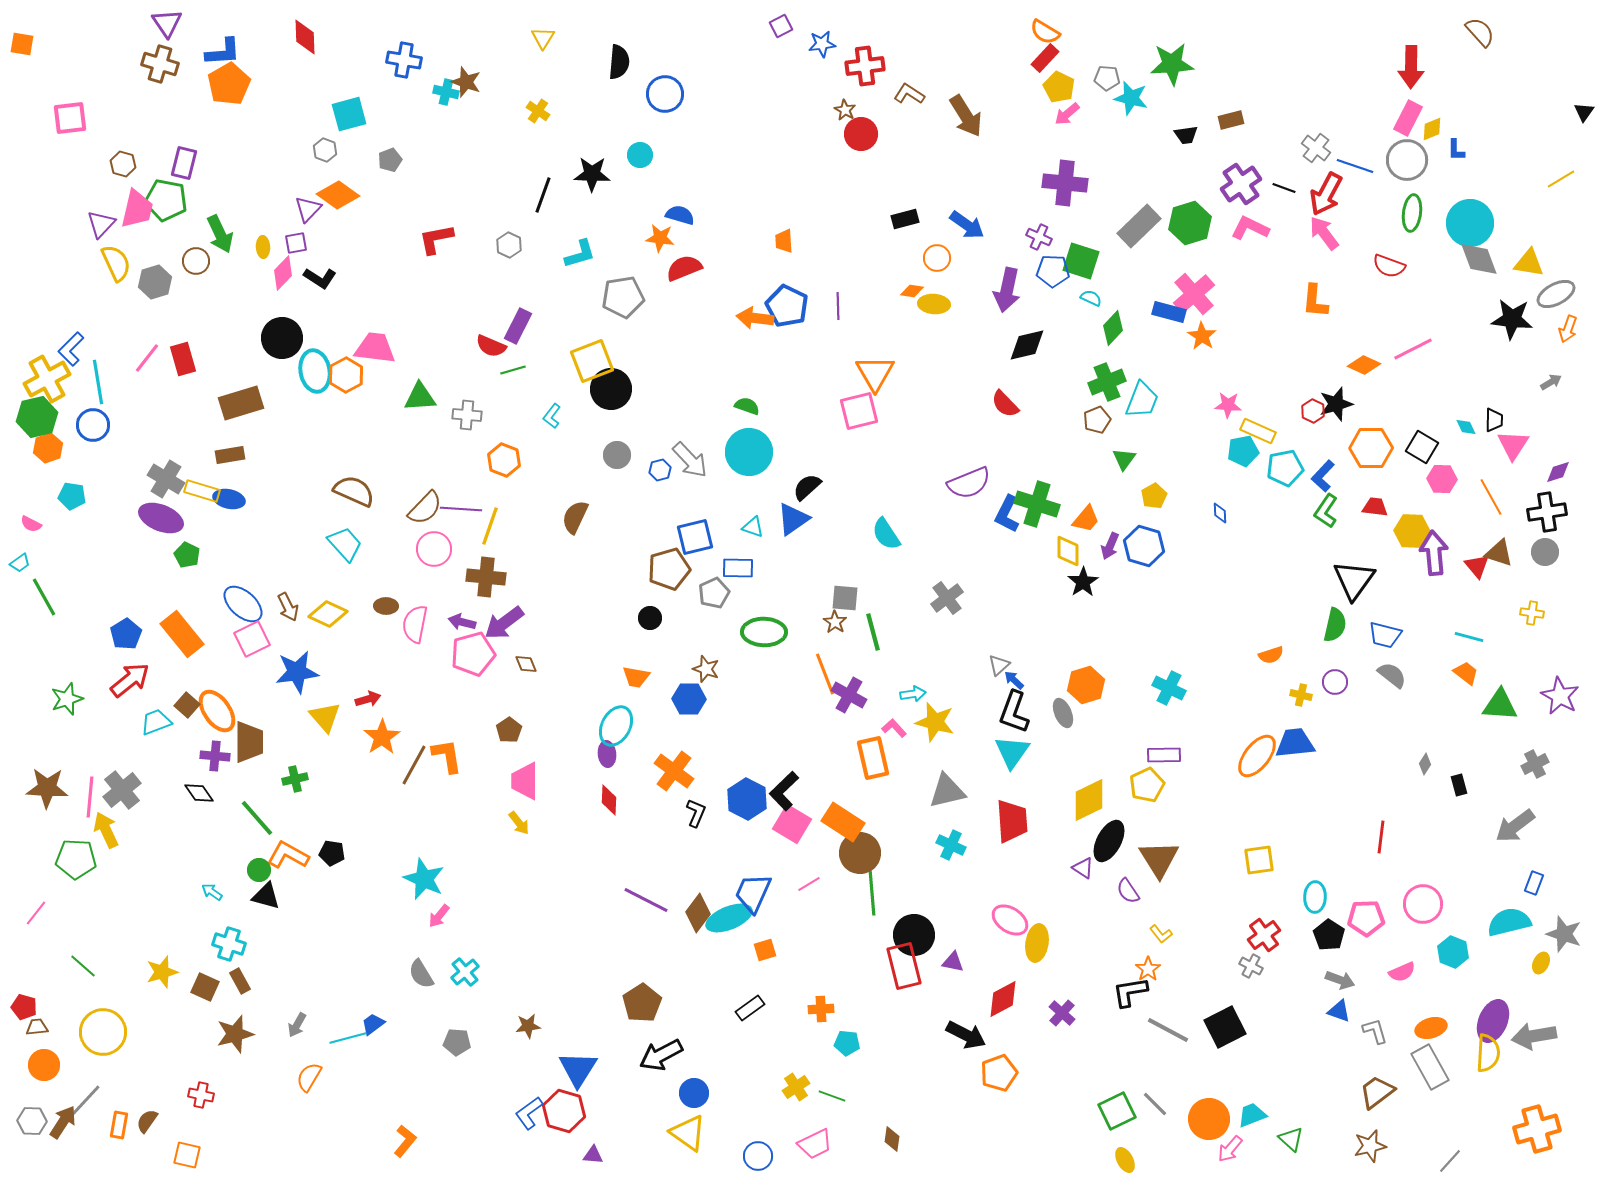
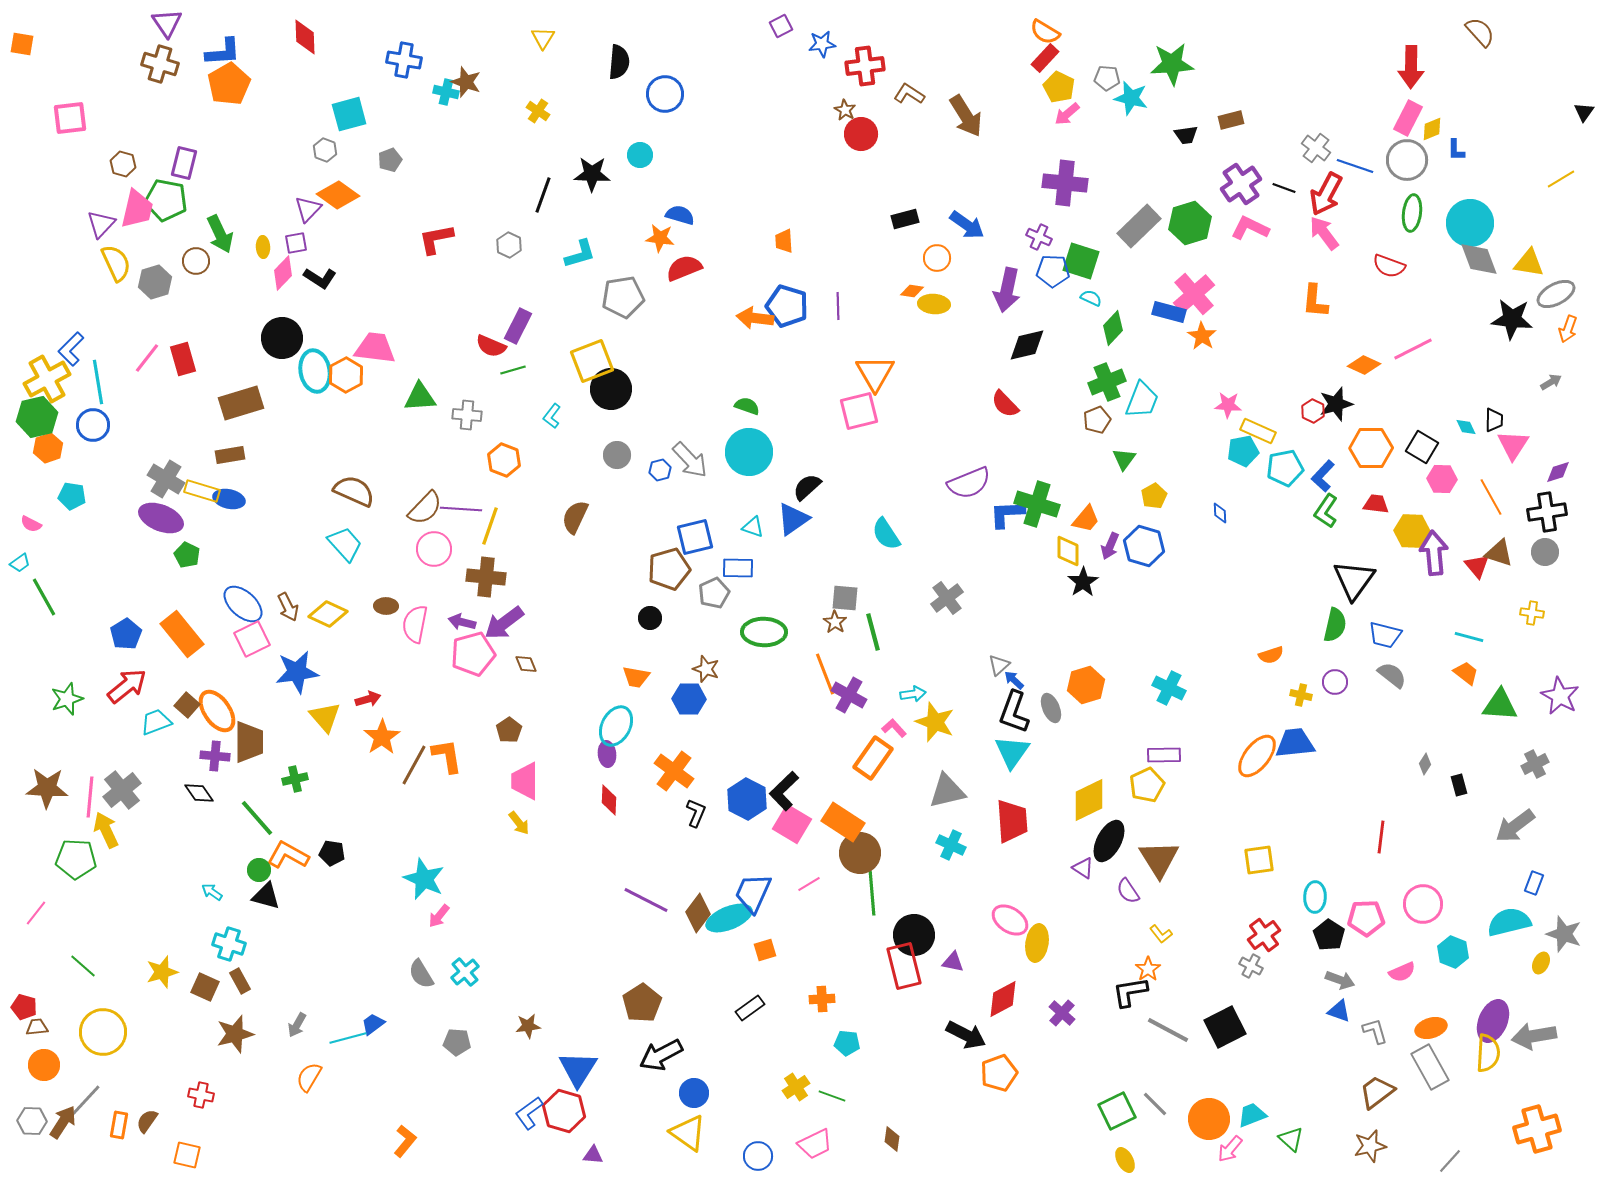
blue pentagon at (787, 306): rotated 9 degrees counterclockwise
red trapezoid at (1375, 507): moved 1 px right, 3 px up
blue L-shape at (1007, 514): rotated 60 degrees clockwise
red arrow at (130, 680): moved 3 px left, 6 px down
gray ellipse at (1063, 713): moved 12 px left, 5 px up
yellow star at (935, 722): rotated 6 degrees clockwise
orange rectangle at (873, 758): rotated 48 degrees clockwise
orange cross at (821, 1009): moved 1 px right, 10 px up
